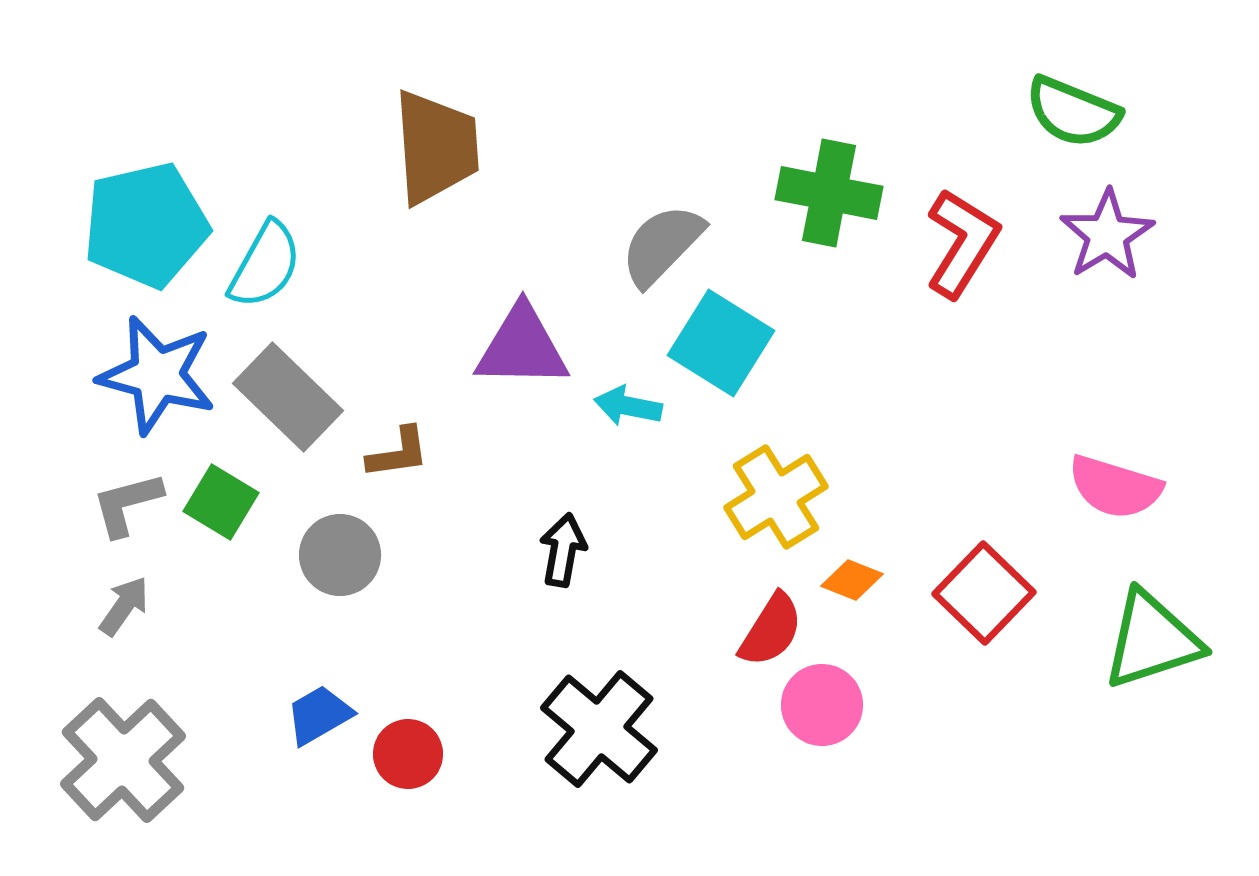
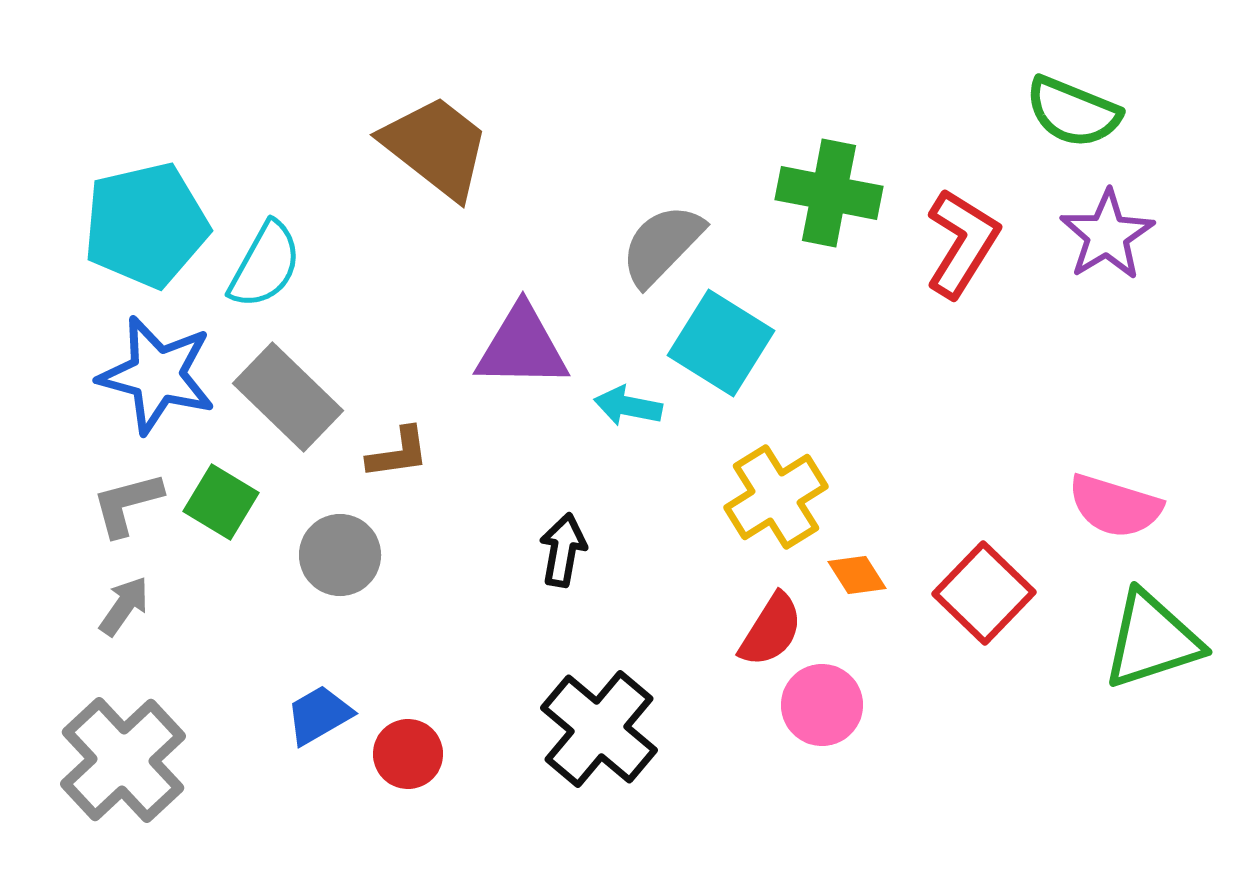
brown trapezoid: rotated 48 degrees counterclockwise
pink semicircle: moved 19 px down
orange diamond: moved 5 px right, 5 px up; rotated 36 degrees clockwise
